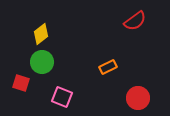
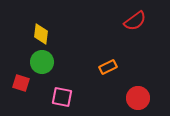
yellow diamond: rotated 45 degrees counterclockwise
pink square: rotated 10 degrees counterclockwise
